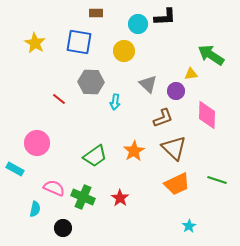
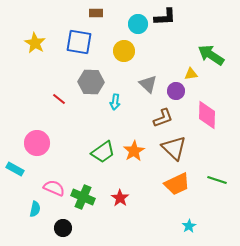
green trapezoid: moved 8 px right, 4 px up
